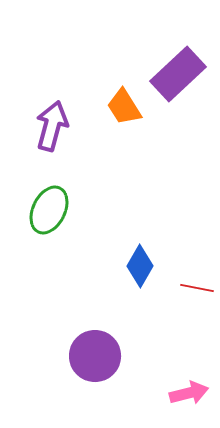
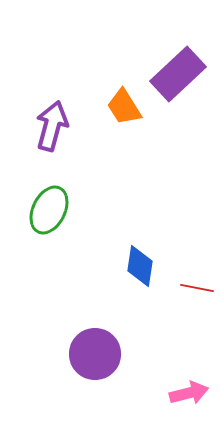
blue diamond: rotated 21 degrees counterclockwise
purple circle: moved 2 px up
